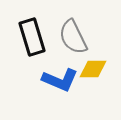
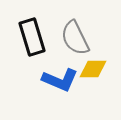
gray semicircle: moved 2 px right, 1 px down
